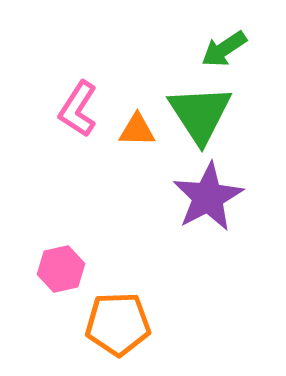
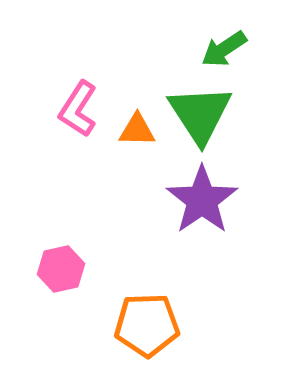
purple star: moved 6 px left, 3 px down; rotated 6 degrees counterclockwise
orange pentagon: moved 29 px right, 1 px down
